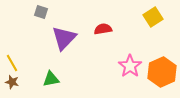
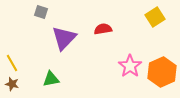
yellow square: moved 2 px right
brown star: moved 2 px down
